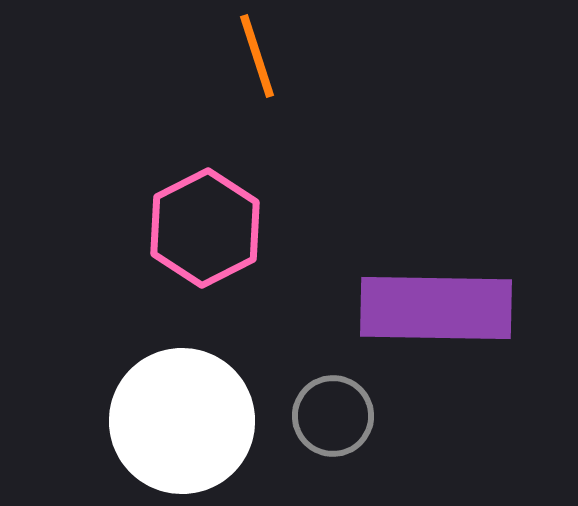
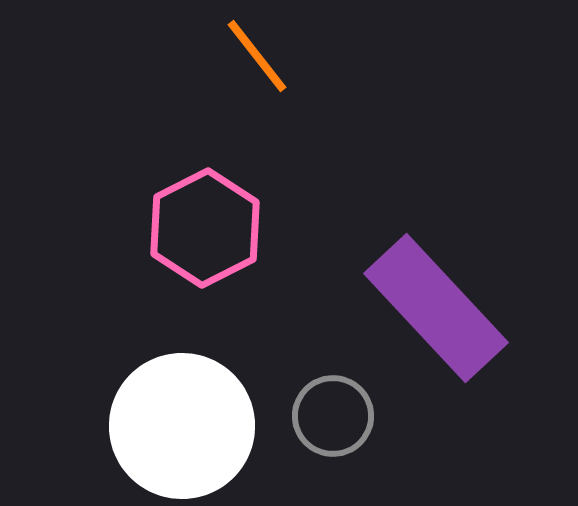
orange line: rotated 20 degrees counterclockwise
purple rectangle: rotated 46 degrees clockwise
white circle: moved 5 px down
